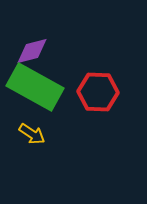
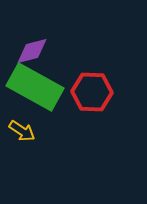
red hexagon: moved 6 px left
yellow arrow: moved 10 px left, 3 px up
